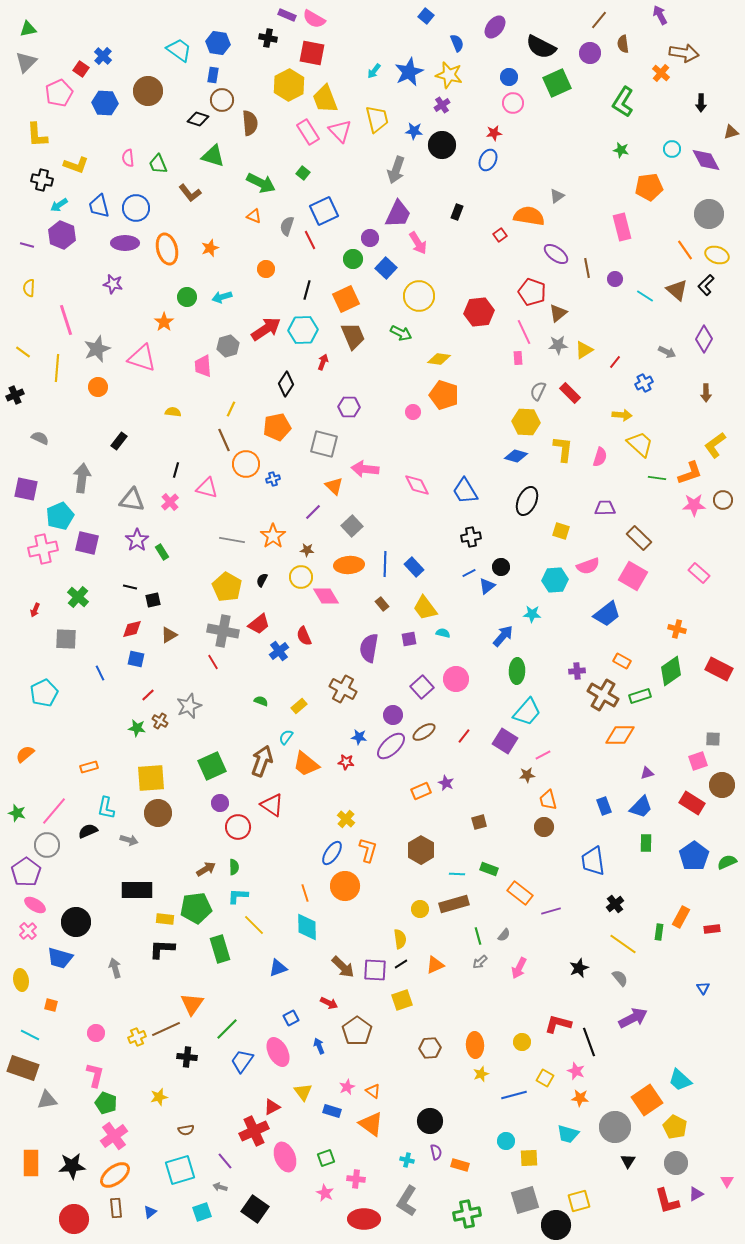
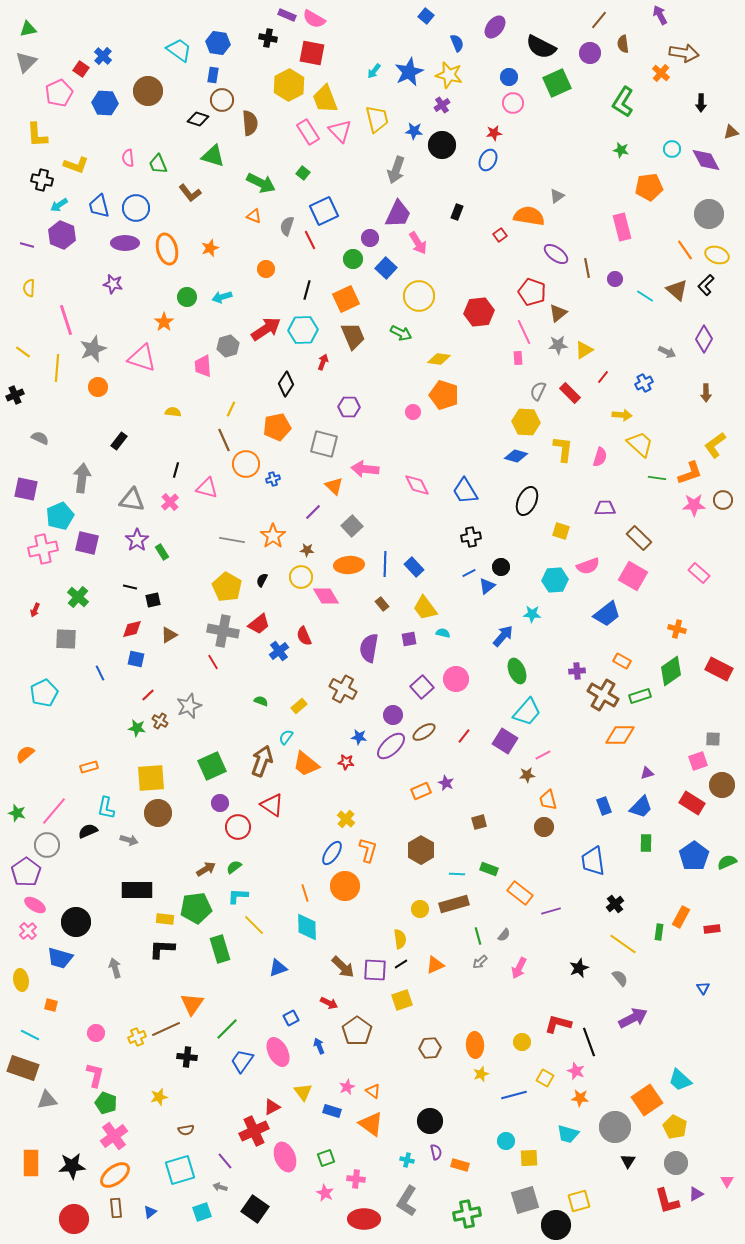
gray star at (97, 349): moved 4 px left
red line at (615, 362): moved 12 px left, 15 px down
green ellipse at (517, 671): rotated 25 degrees counterclockwise
green semicircle at (234, 867): rotated 126 degrees counterclockwise
